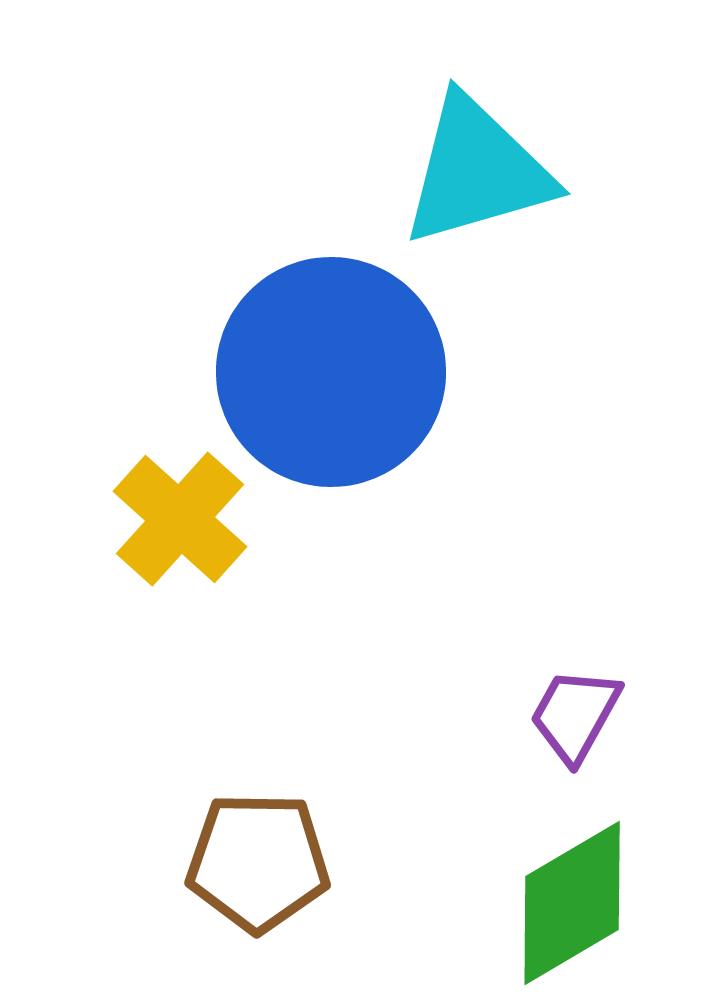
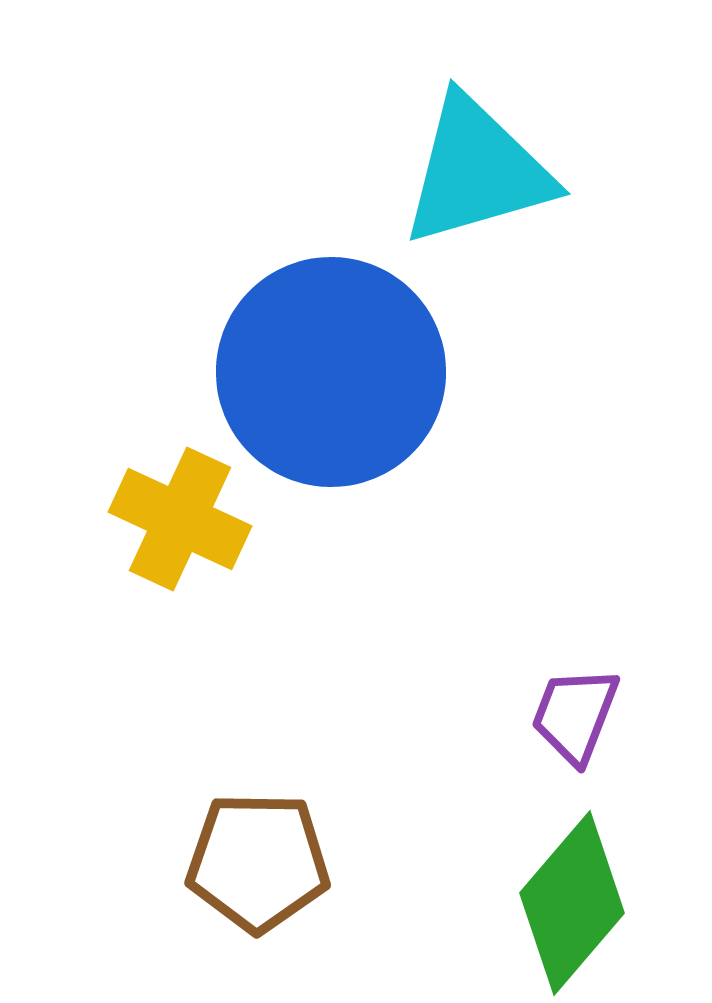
yellow cross: rotated 17 degrees counterclockwise
purple trapezoid: rotated 8 degrees counterclockwise
green diamond: rotated 19 degrees counterclockwise
